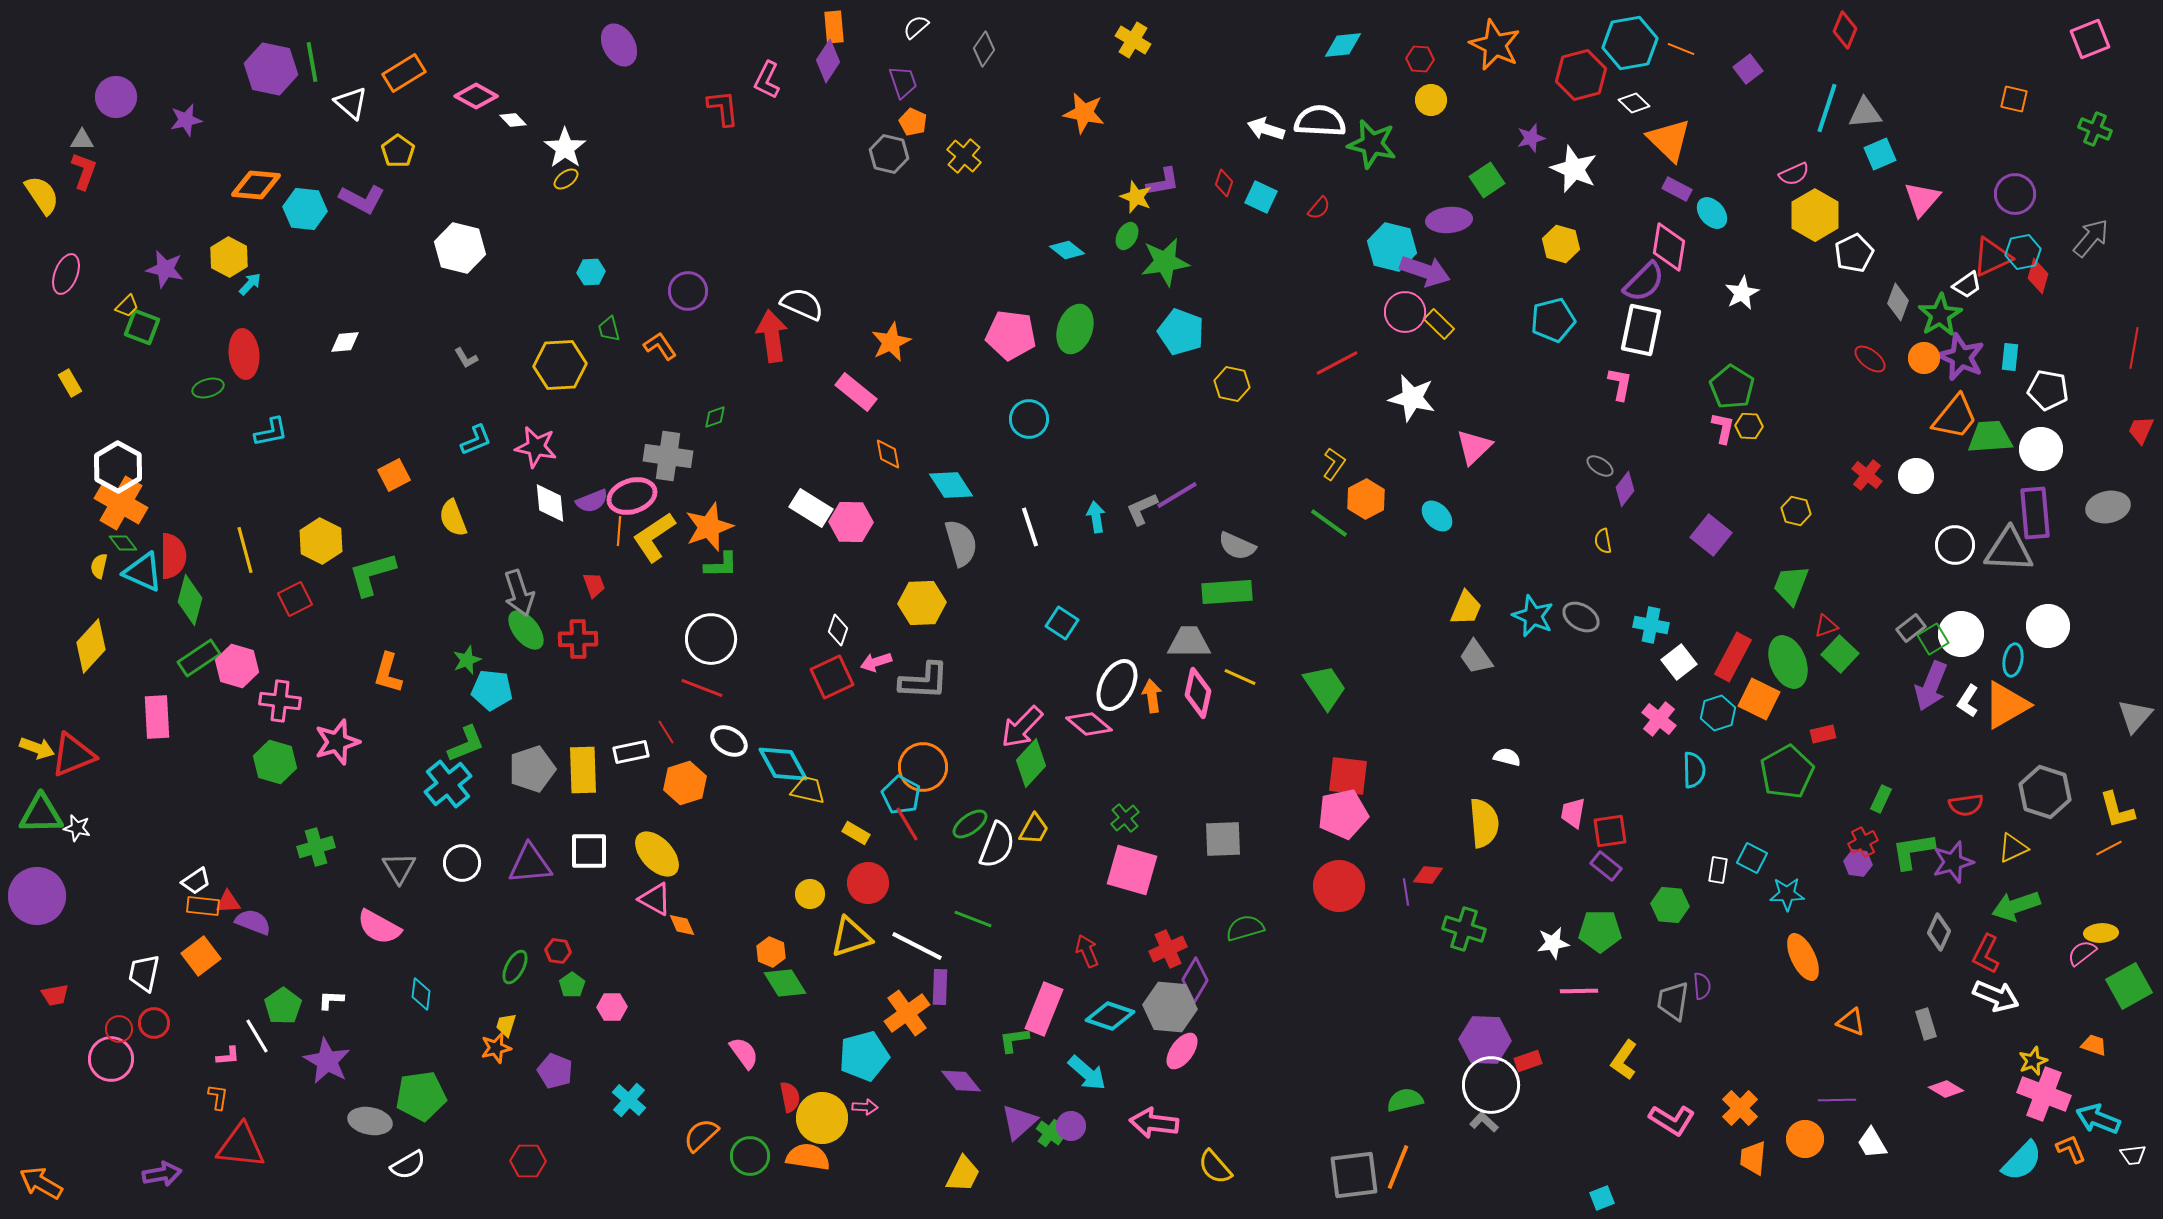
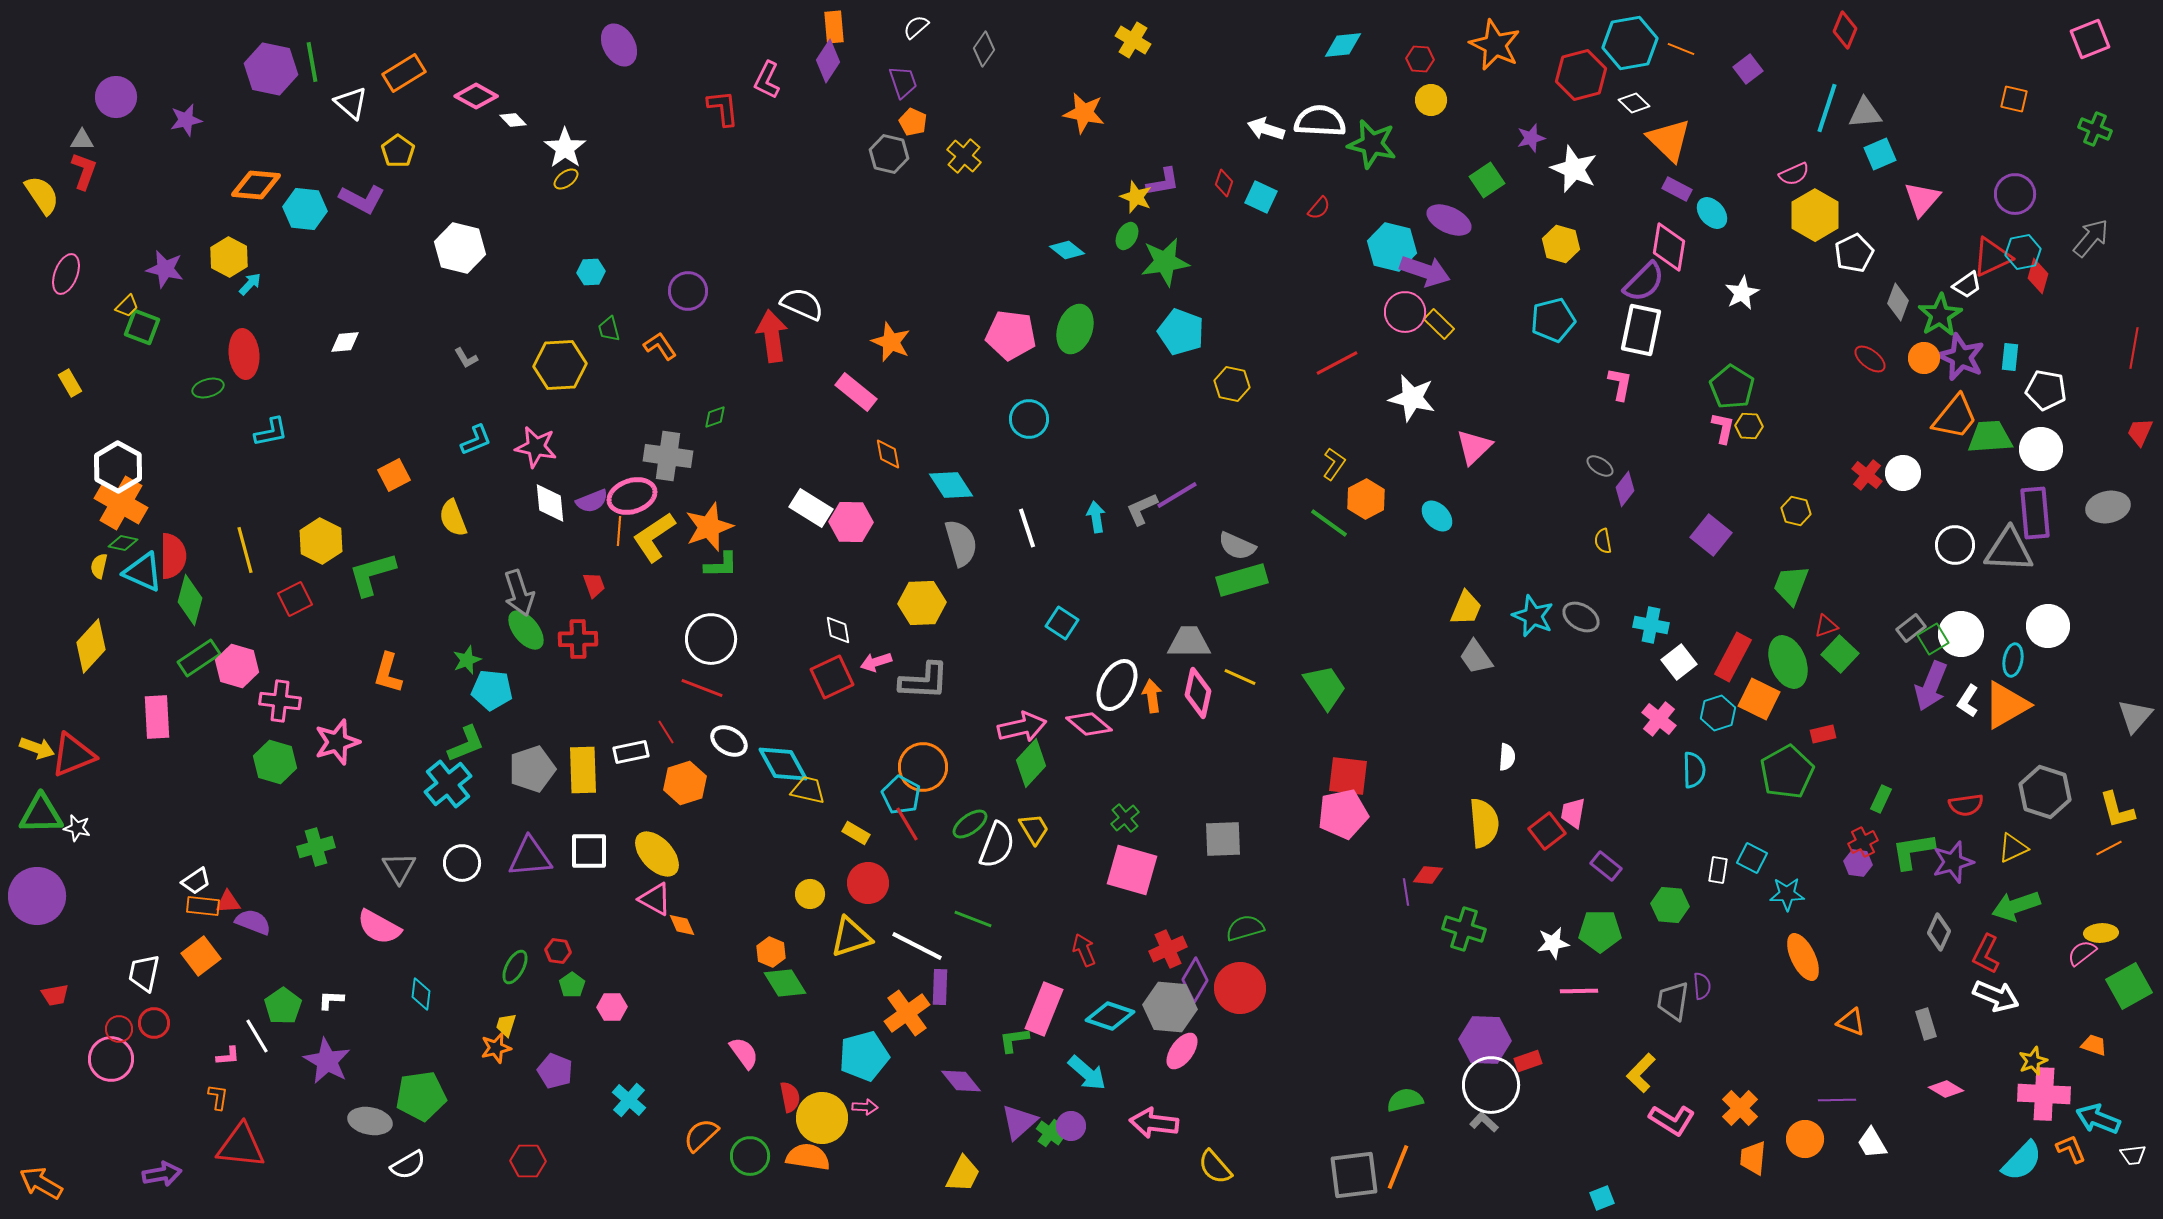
purple ellipse at (1449, 220): rotated 30 degrees clockwise
orange star at (891, 342): rotated 24 degrees counterclockwise
white pentagon at (2048, 390): moved 2 px left
red trapezoid at (2141, 430): moved 1 px left, 2 px down
white circle at (1916, 476): moved 13 px left, 3 px up
white line at (1030, 527): moved 3 px left, 1 px down
green diamond at (123, 543): rotated 40 degrees counterclockwise
green rectangle at (1227, 592): moved 15 px right, 12 px up; rotated 12 degrees counterclockwise
white diamond at (838, 630): rotated 28 degrees counterclockwise
pink arrow at (1022, 727): rotated 147 degrees counterclockwise
white semicircle at (1507, 757): rotated 80 degrees clockwise
yellow trapezoid at (1034, 829): rotated 60 degrees counterclockwise
red square at (1610, 831): moved 63 px left; rotated 30 degrees counterclockwise
purple triangle at (530, 864): moved 7 px up
red circle at (1339, 886): moved 99 px left, 102 px down
red arrow at (1087, 951): moved 3 px left, 1 px up
yellow L-shape at (1624, 1060): moved 17 px right, 13 px down; rotated 9 degrees clockwise
pink cross at (2044, 1094): rotated 18 degrees counterclockwise
